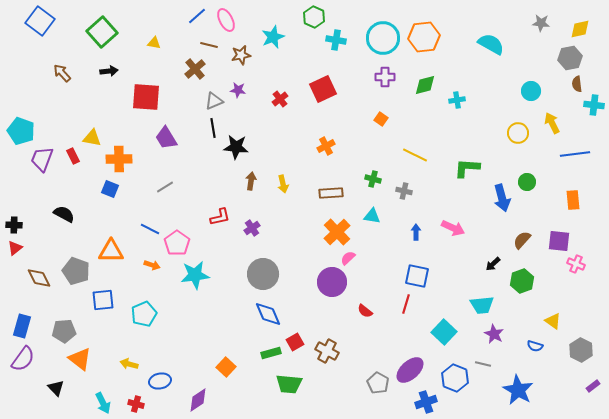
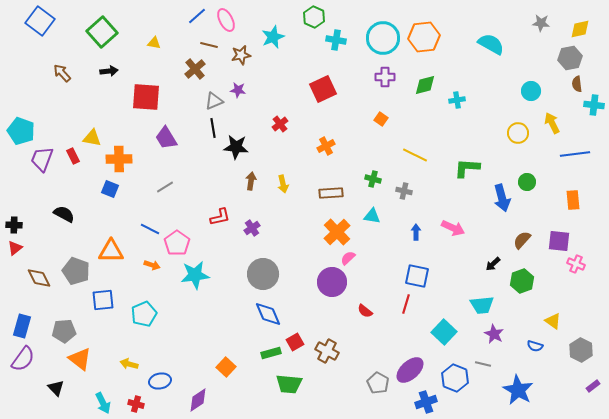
red cross at (280, 99): moved 25 px down
